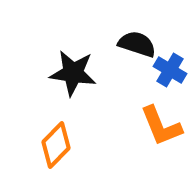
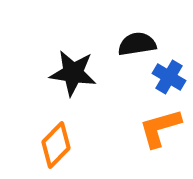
black semicircle: rotated 27 degrees counterclockwise
blue cross: moved 1 px left, 7 px down
orange L-shape: moved 1 px left, 2 px down; rotated 96 degrees clockwise
